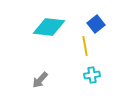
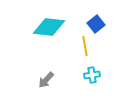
gray arrow: moved 6 px right
